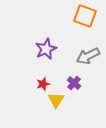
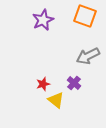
purple star: moved 3 px left, 29 px up
yellow triangle: rotated 24 degrees counterclockwise
